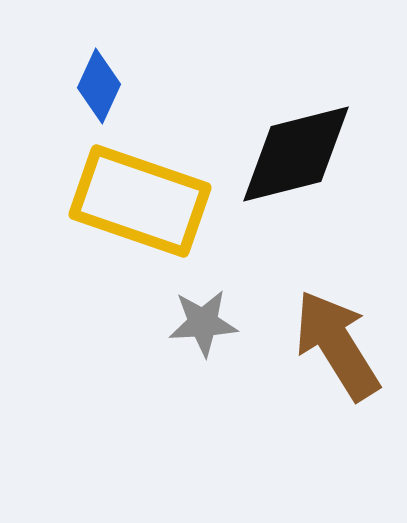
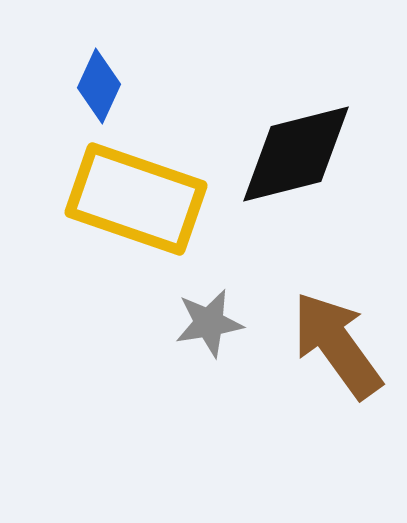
yellow rectangle: moved 4 px left, 2 px up
gray star: moved 6 px right; rotated 6 degrees counterclockwise
brown arrow: rotated 4 degrees counterclockwise
